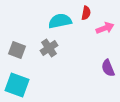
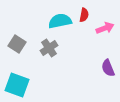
red semicircle: moved 2 px left, 2 px down
gray square: moved 6 px up; rotated 12 degrees clockwise
